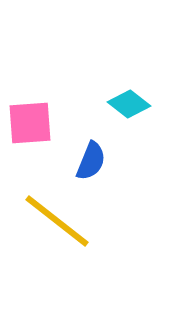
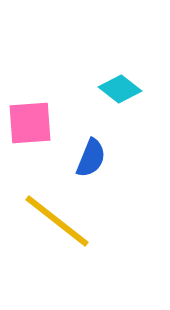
cyan diamond: moved 9 px left, 15 px up
blue semicircle: moved 3 px up
